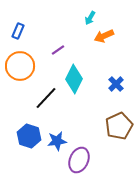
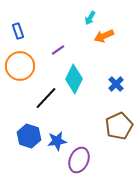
blue rectangle: rotated 42 degrees counterclockwise
